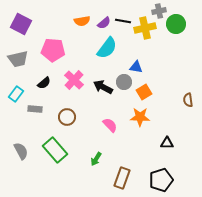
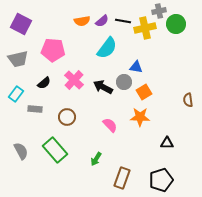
purple semicircle: moved 2 px left, 2 px up
